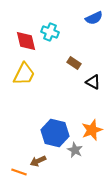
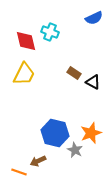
brown rectangle: moved 10 px down
orange star: moved 1 px left, 3 px down
